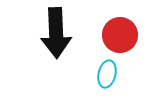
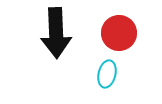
red circle: moved 1 px left, 2 px up
